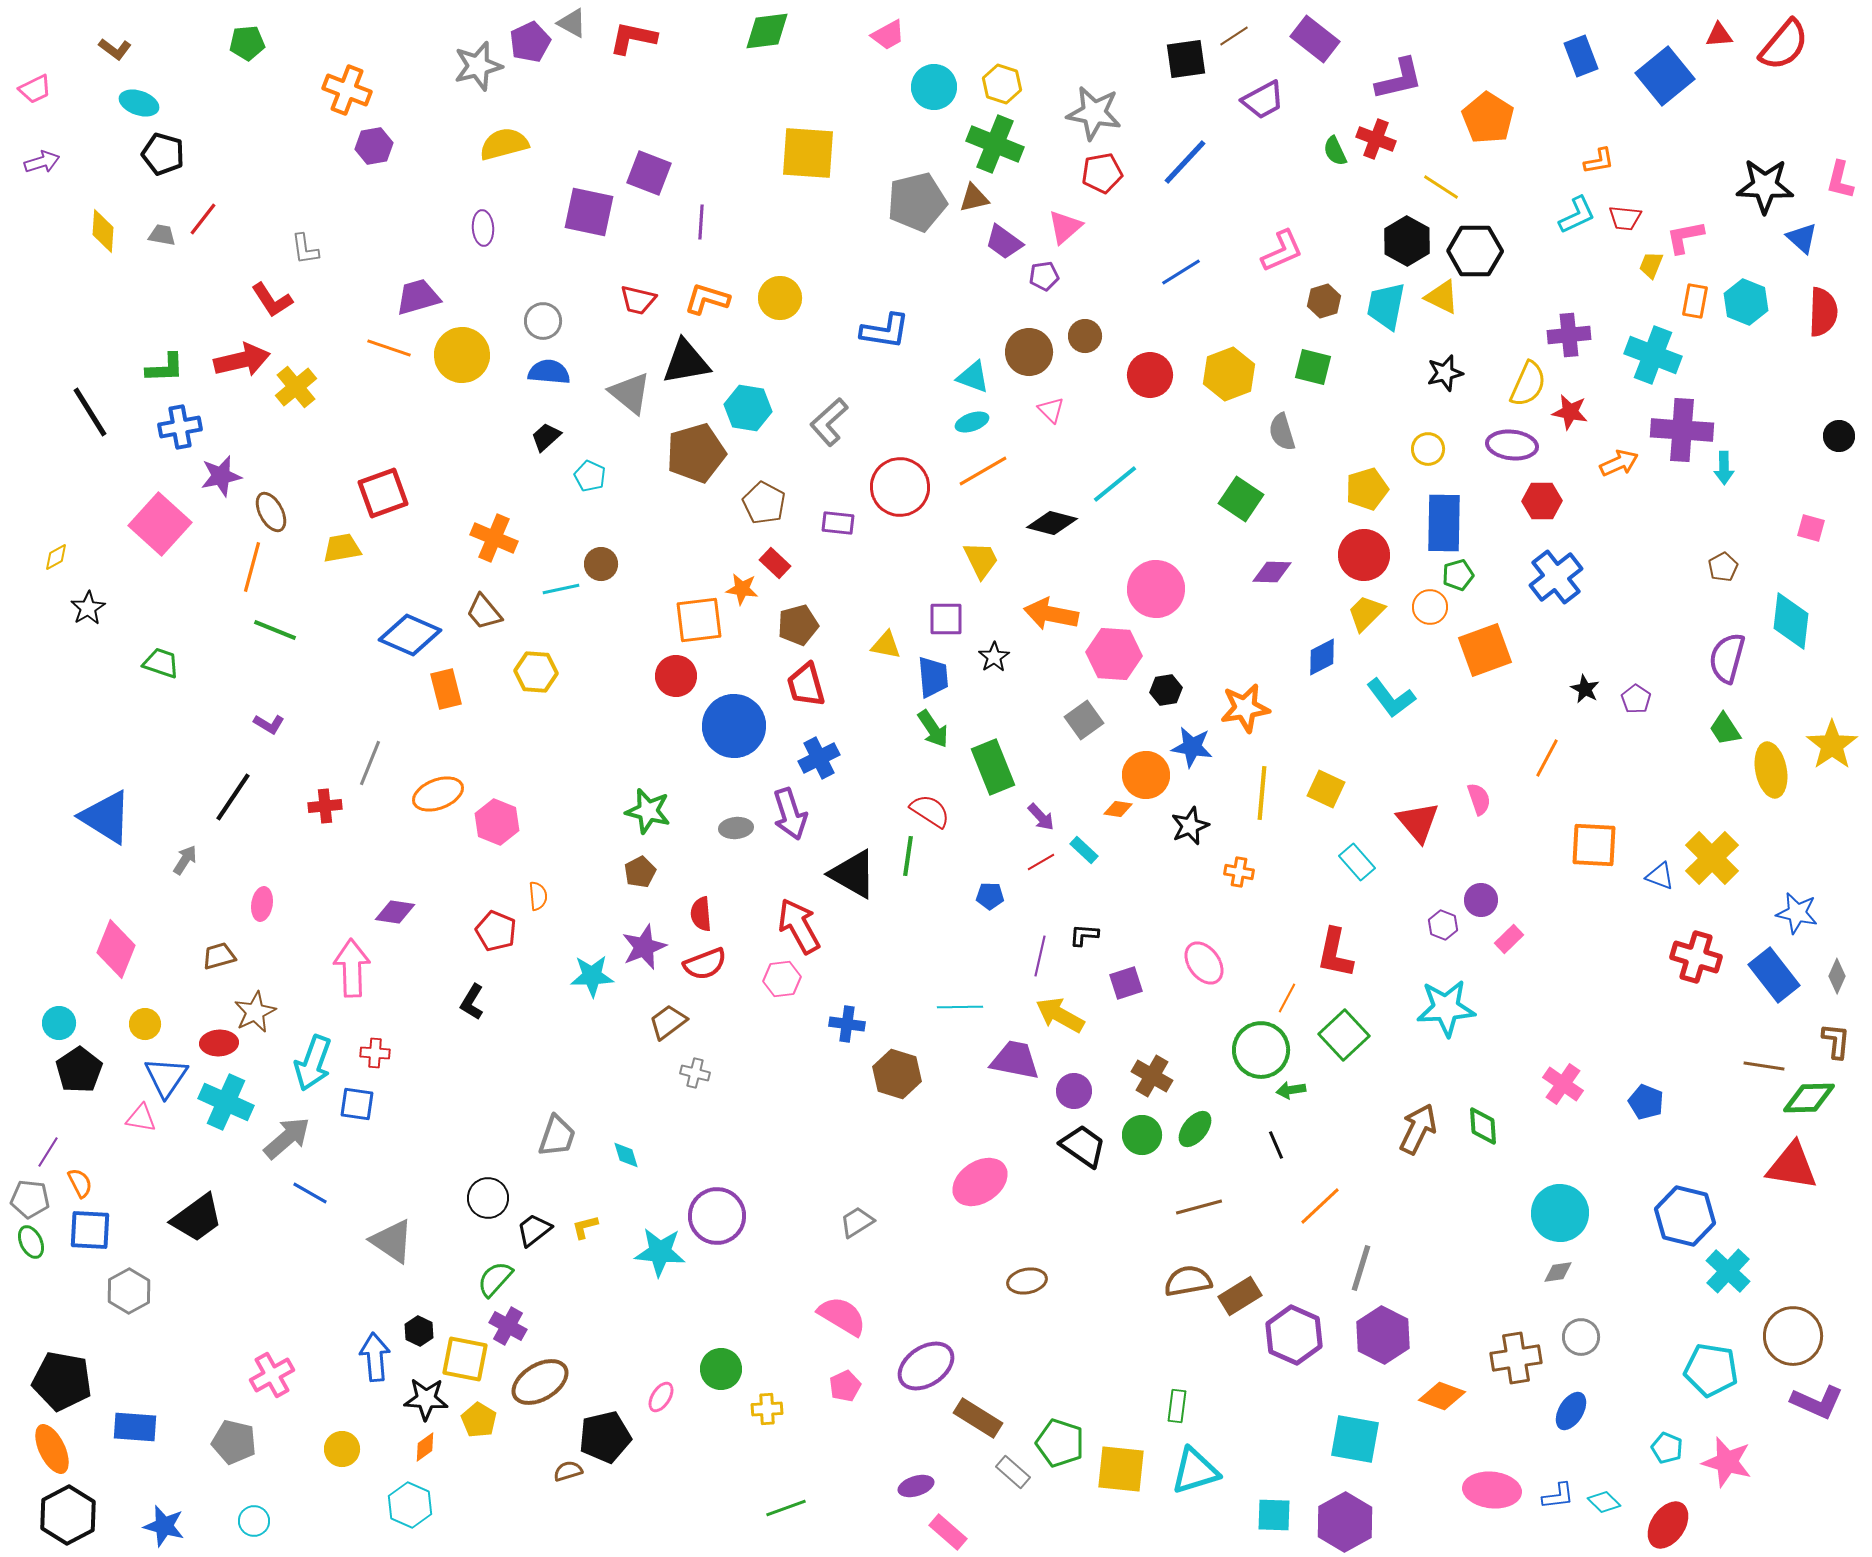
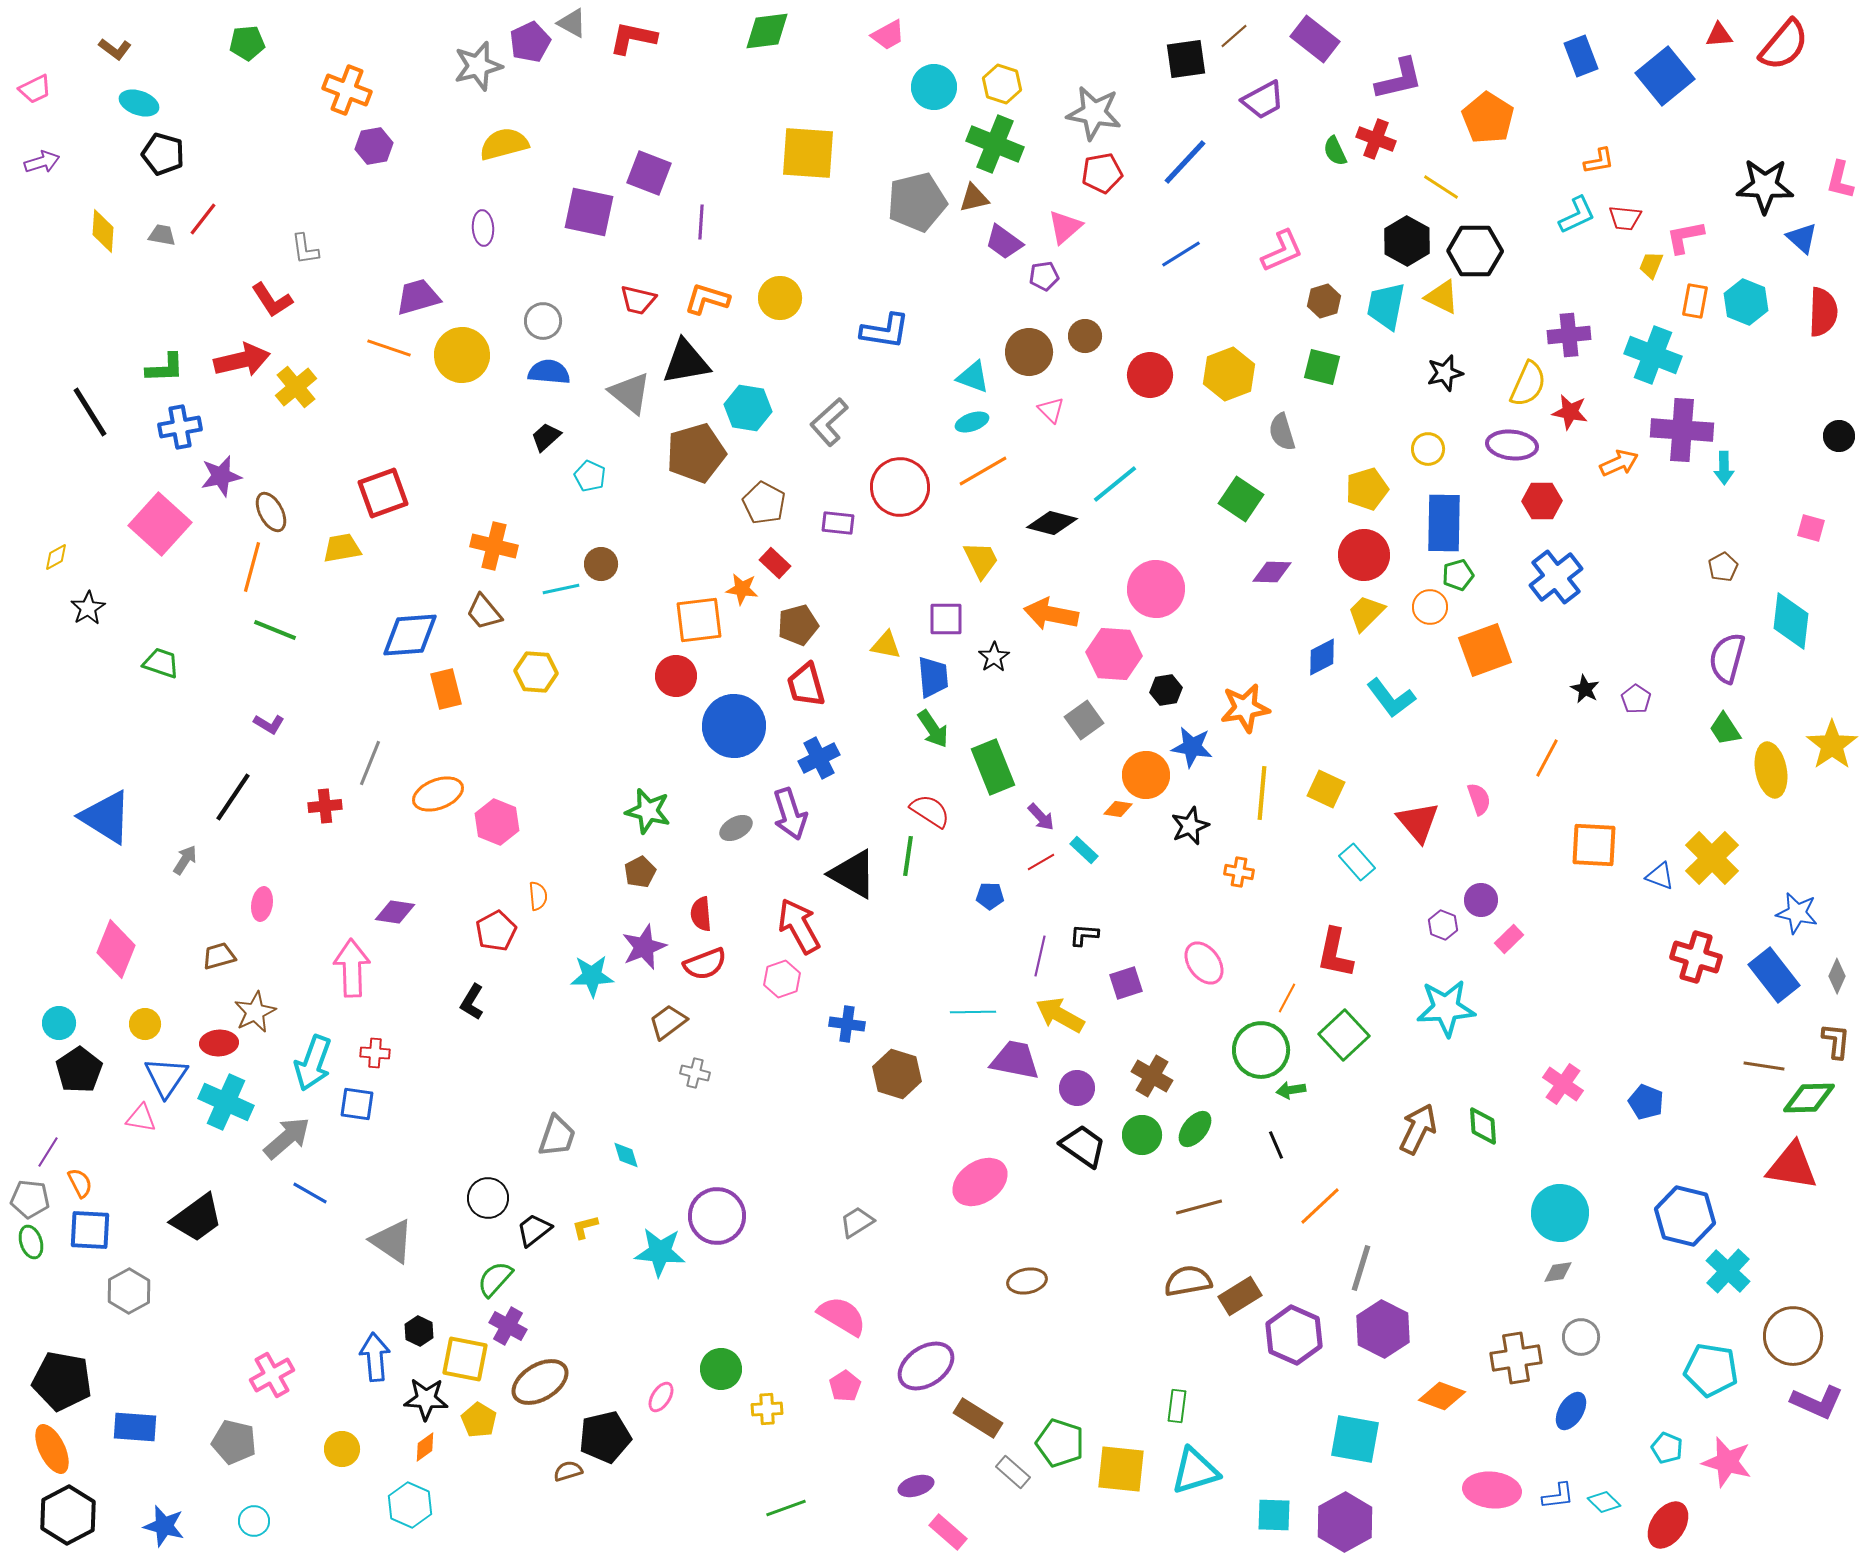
brown line at (1234, 36): rotated 8 degrees counterclockwise
blue line at (1181, 272): moved 18 px up
green square at (1313, 367): moved 9 px right
orange cross at (494, 538): moved 8 px down; rotated 9 degrees counterclockwise
blue diamond at (410, 635): rotated 28 degrees counterclockwise
gray ellipse at (736, 828): rotated 24 degrees counterclockwise
red pentagon at (496, 931): rotated 21 degrees clockwise
pink hexagon at (782, 979): rotated 12 degrees counterclockwise
cyan line at (960, 1007): moved 13 px right, 5 px down
purple circle at (1074, 1091): moved 3 px right, 3 px up
green ellipse at (31, 1242): rotated 8 degrees clockwise
purple hexagon at (1383, 1335): moved 6 px up
pink pentagon at (845, 1386): rotated 8 degrees counterclockwise
